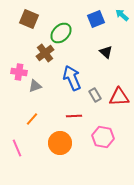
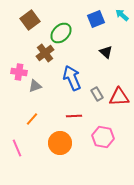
brown square: moved 1 px right, 1 px down; rotated 30 degrees clockwise
gray rectangle: moved 2 px right, 1 px up
